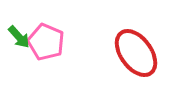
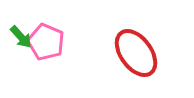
green arrow: moved 2 px right
